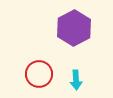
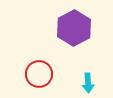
cyan arrow: moved 12 px right, 3 px down
